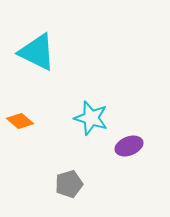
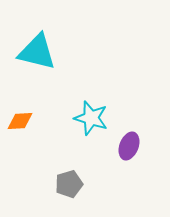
cyan triangle: rotated 12 degrees counterclockwise
orange diamond: rotated 44 degrees counterclockwise
purple ellipse: rotated 48 degrees counterclockwise
